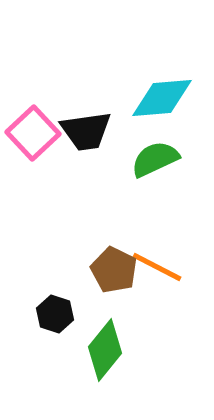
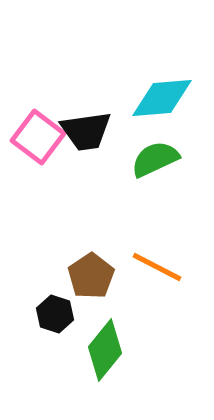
pink square: moved 5 px right, 4 px down; rotated 10 degrees counterclockwise
brown pentagon: moved 23 px left, 6 px down; rotated 12 degrees clockwise
